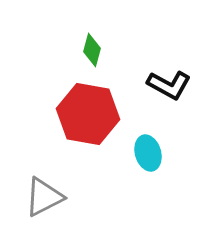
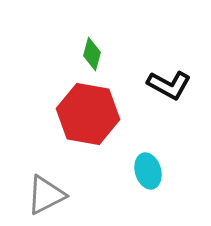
green diamond: moved 4 px down
cyan ellipse: moved 18 px down
gray triangle: moved 2 px right, 2 px up
